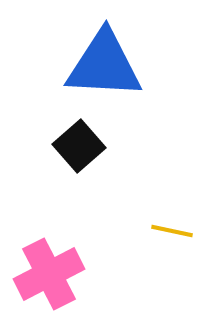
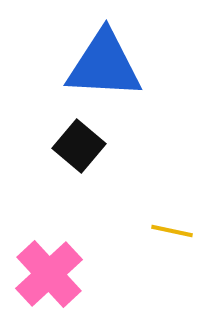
black square: rotated 9 degrees counterclockwise
pink cross: rotated 16 degrees counterclockwise
